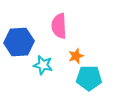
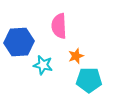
cyan pentagon: moved 2 px down
